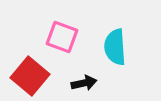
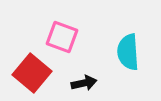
cyan semicircle: moved 13 px right, 5 px down
red square: moved 2 px right, 3 px up
